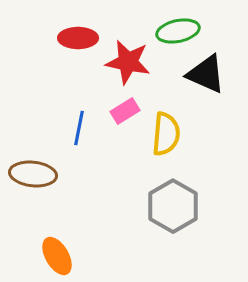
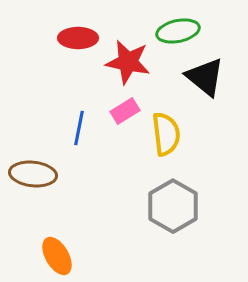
black triangle: moved 1 px left, 3 px down; rotated 15 degrees clockwise
yellow semicircle: rotated 12 degrees counterclockwise
